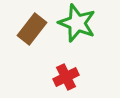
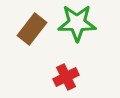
green star: rotated 21 degrees counterclockwise
